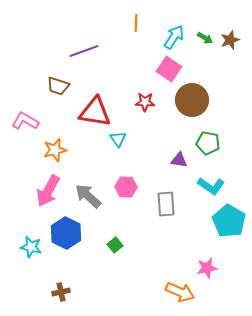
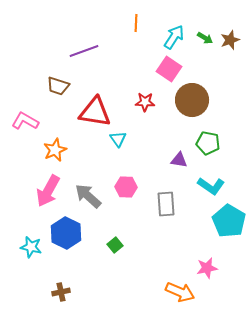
orange star: rotated 10 degrees counterclockwise
